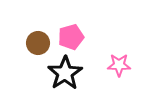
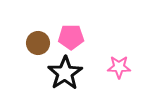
pink pentagon: rotated 15 degrees clockwise
pink star: moved 2 px down
